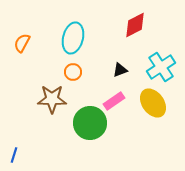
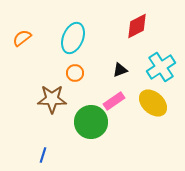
red diamond: moved 2 px right, 1 px down
cyan ellipse: rotated 8 degrees clockwise
orange semicircle: moved 5 px up; rotated 24 degrees clockwise
orange circle: moved 2 px right, 1 px down
yellow ellipse: rotated 12 degrees counterclockwise
green circle: moved 1 px right, 1 px up
blue line: moved 29 px right
